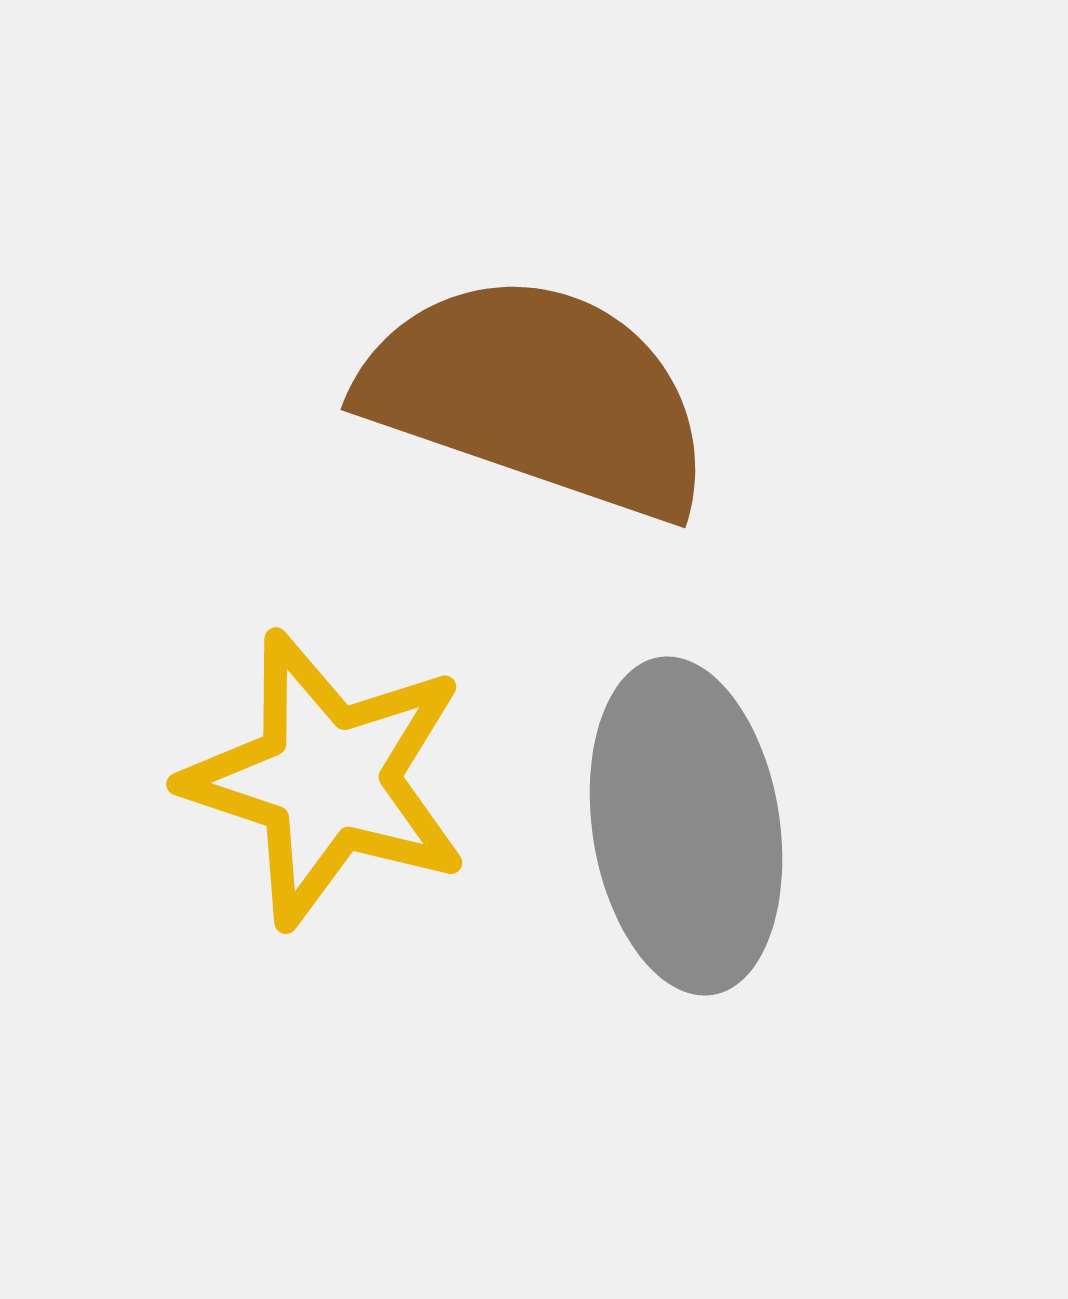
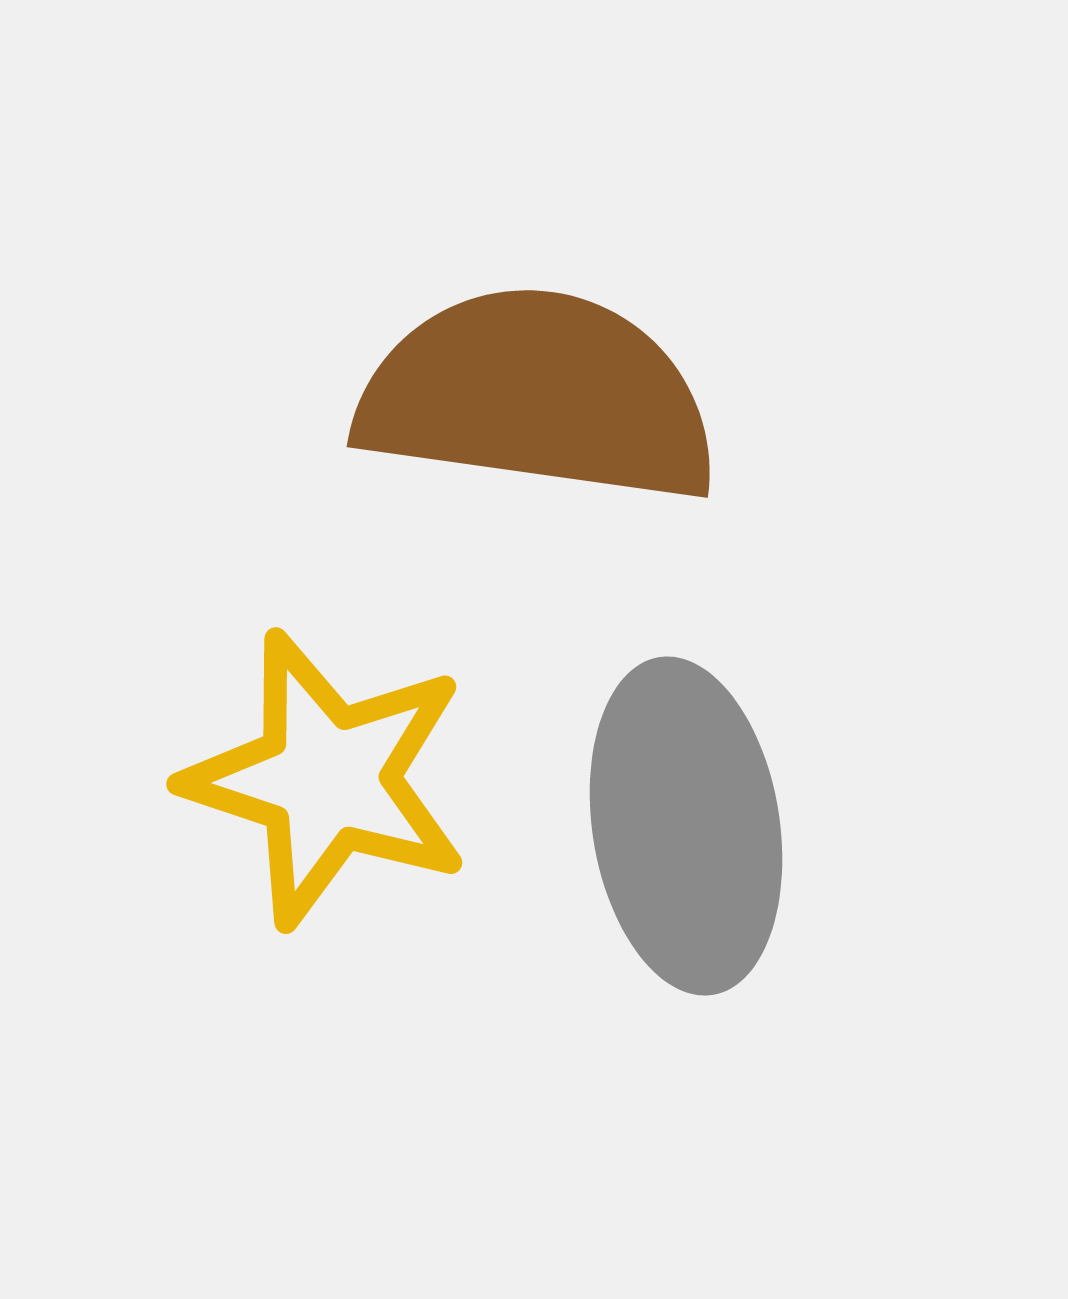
brown semicircle: rotated 11 degrees counterclockwise
